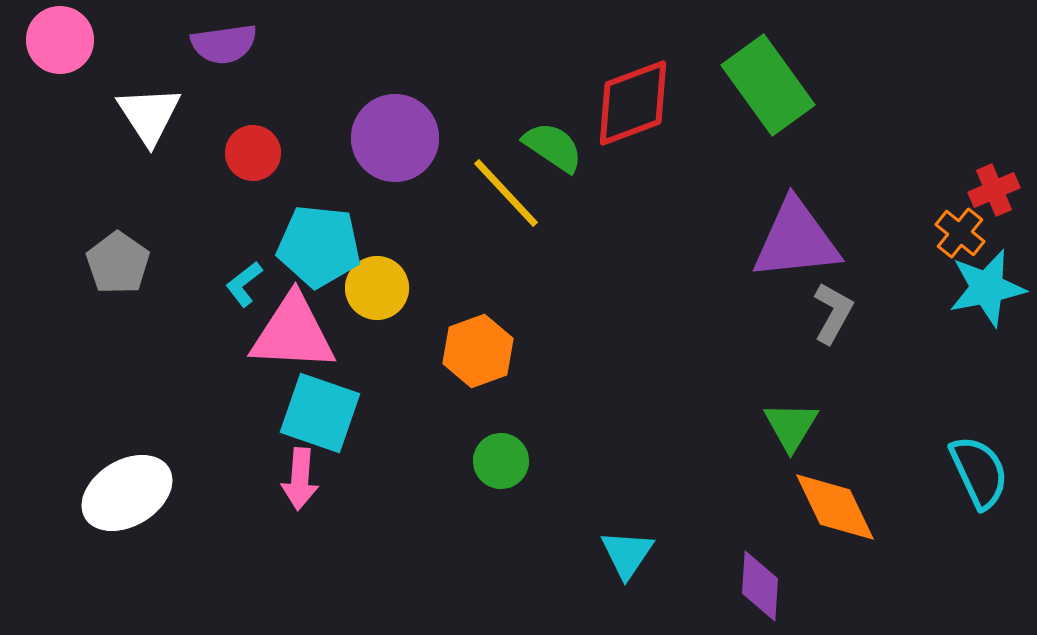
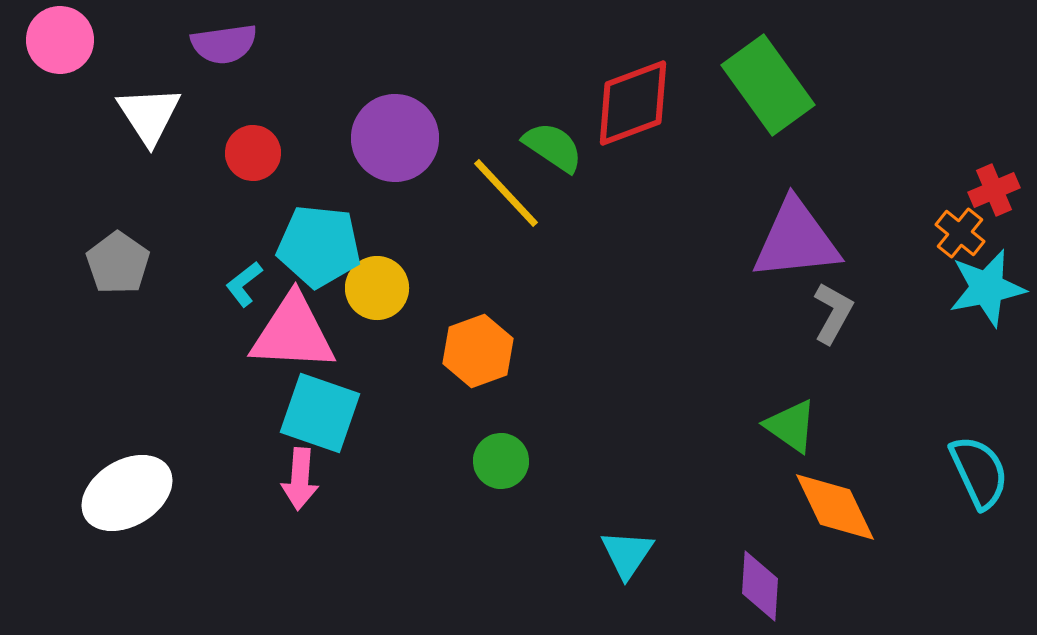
green triangle: rotated 26 degrees counterclockwise
